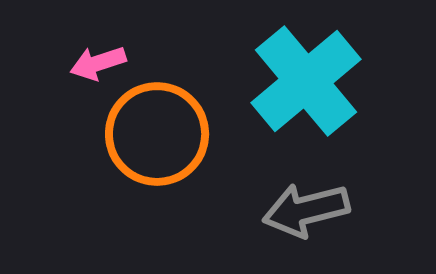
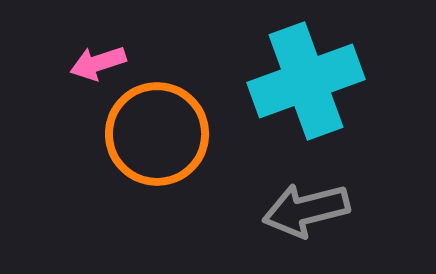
cyan cross: rotated 20 degrees clockwise
